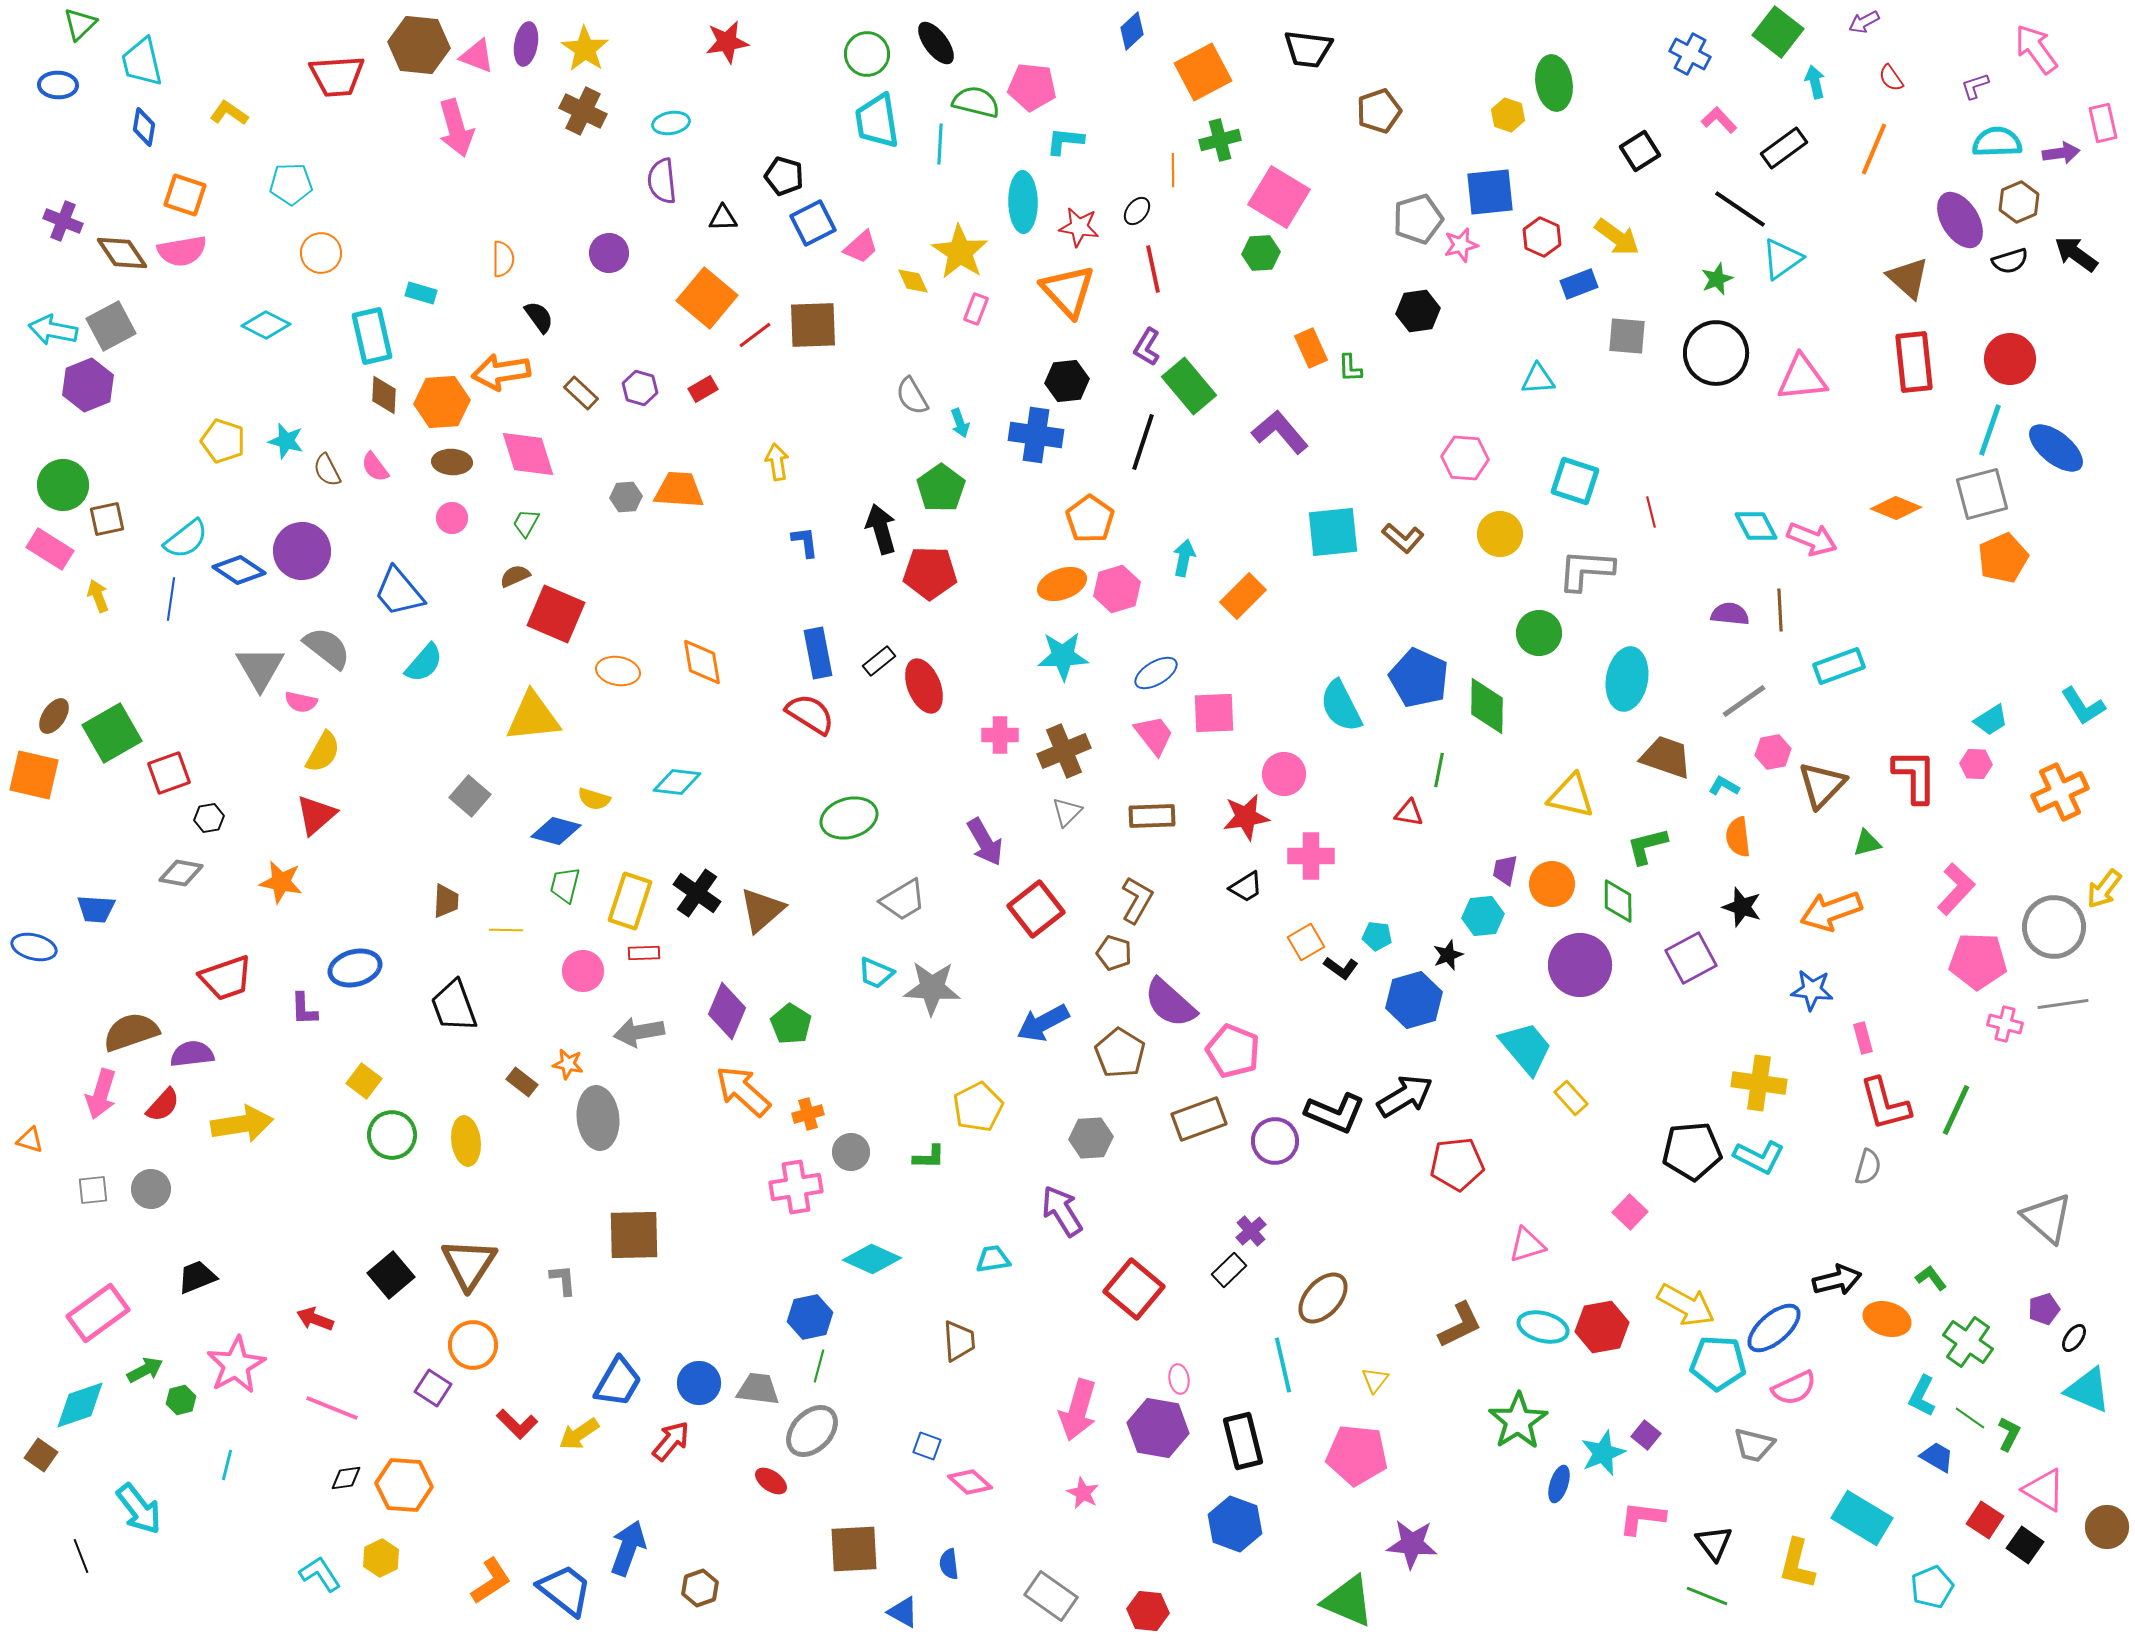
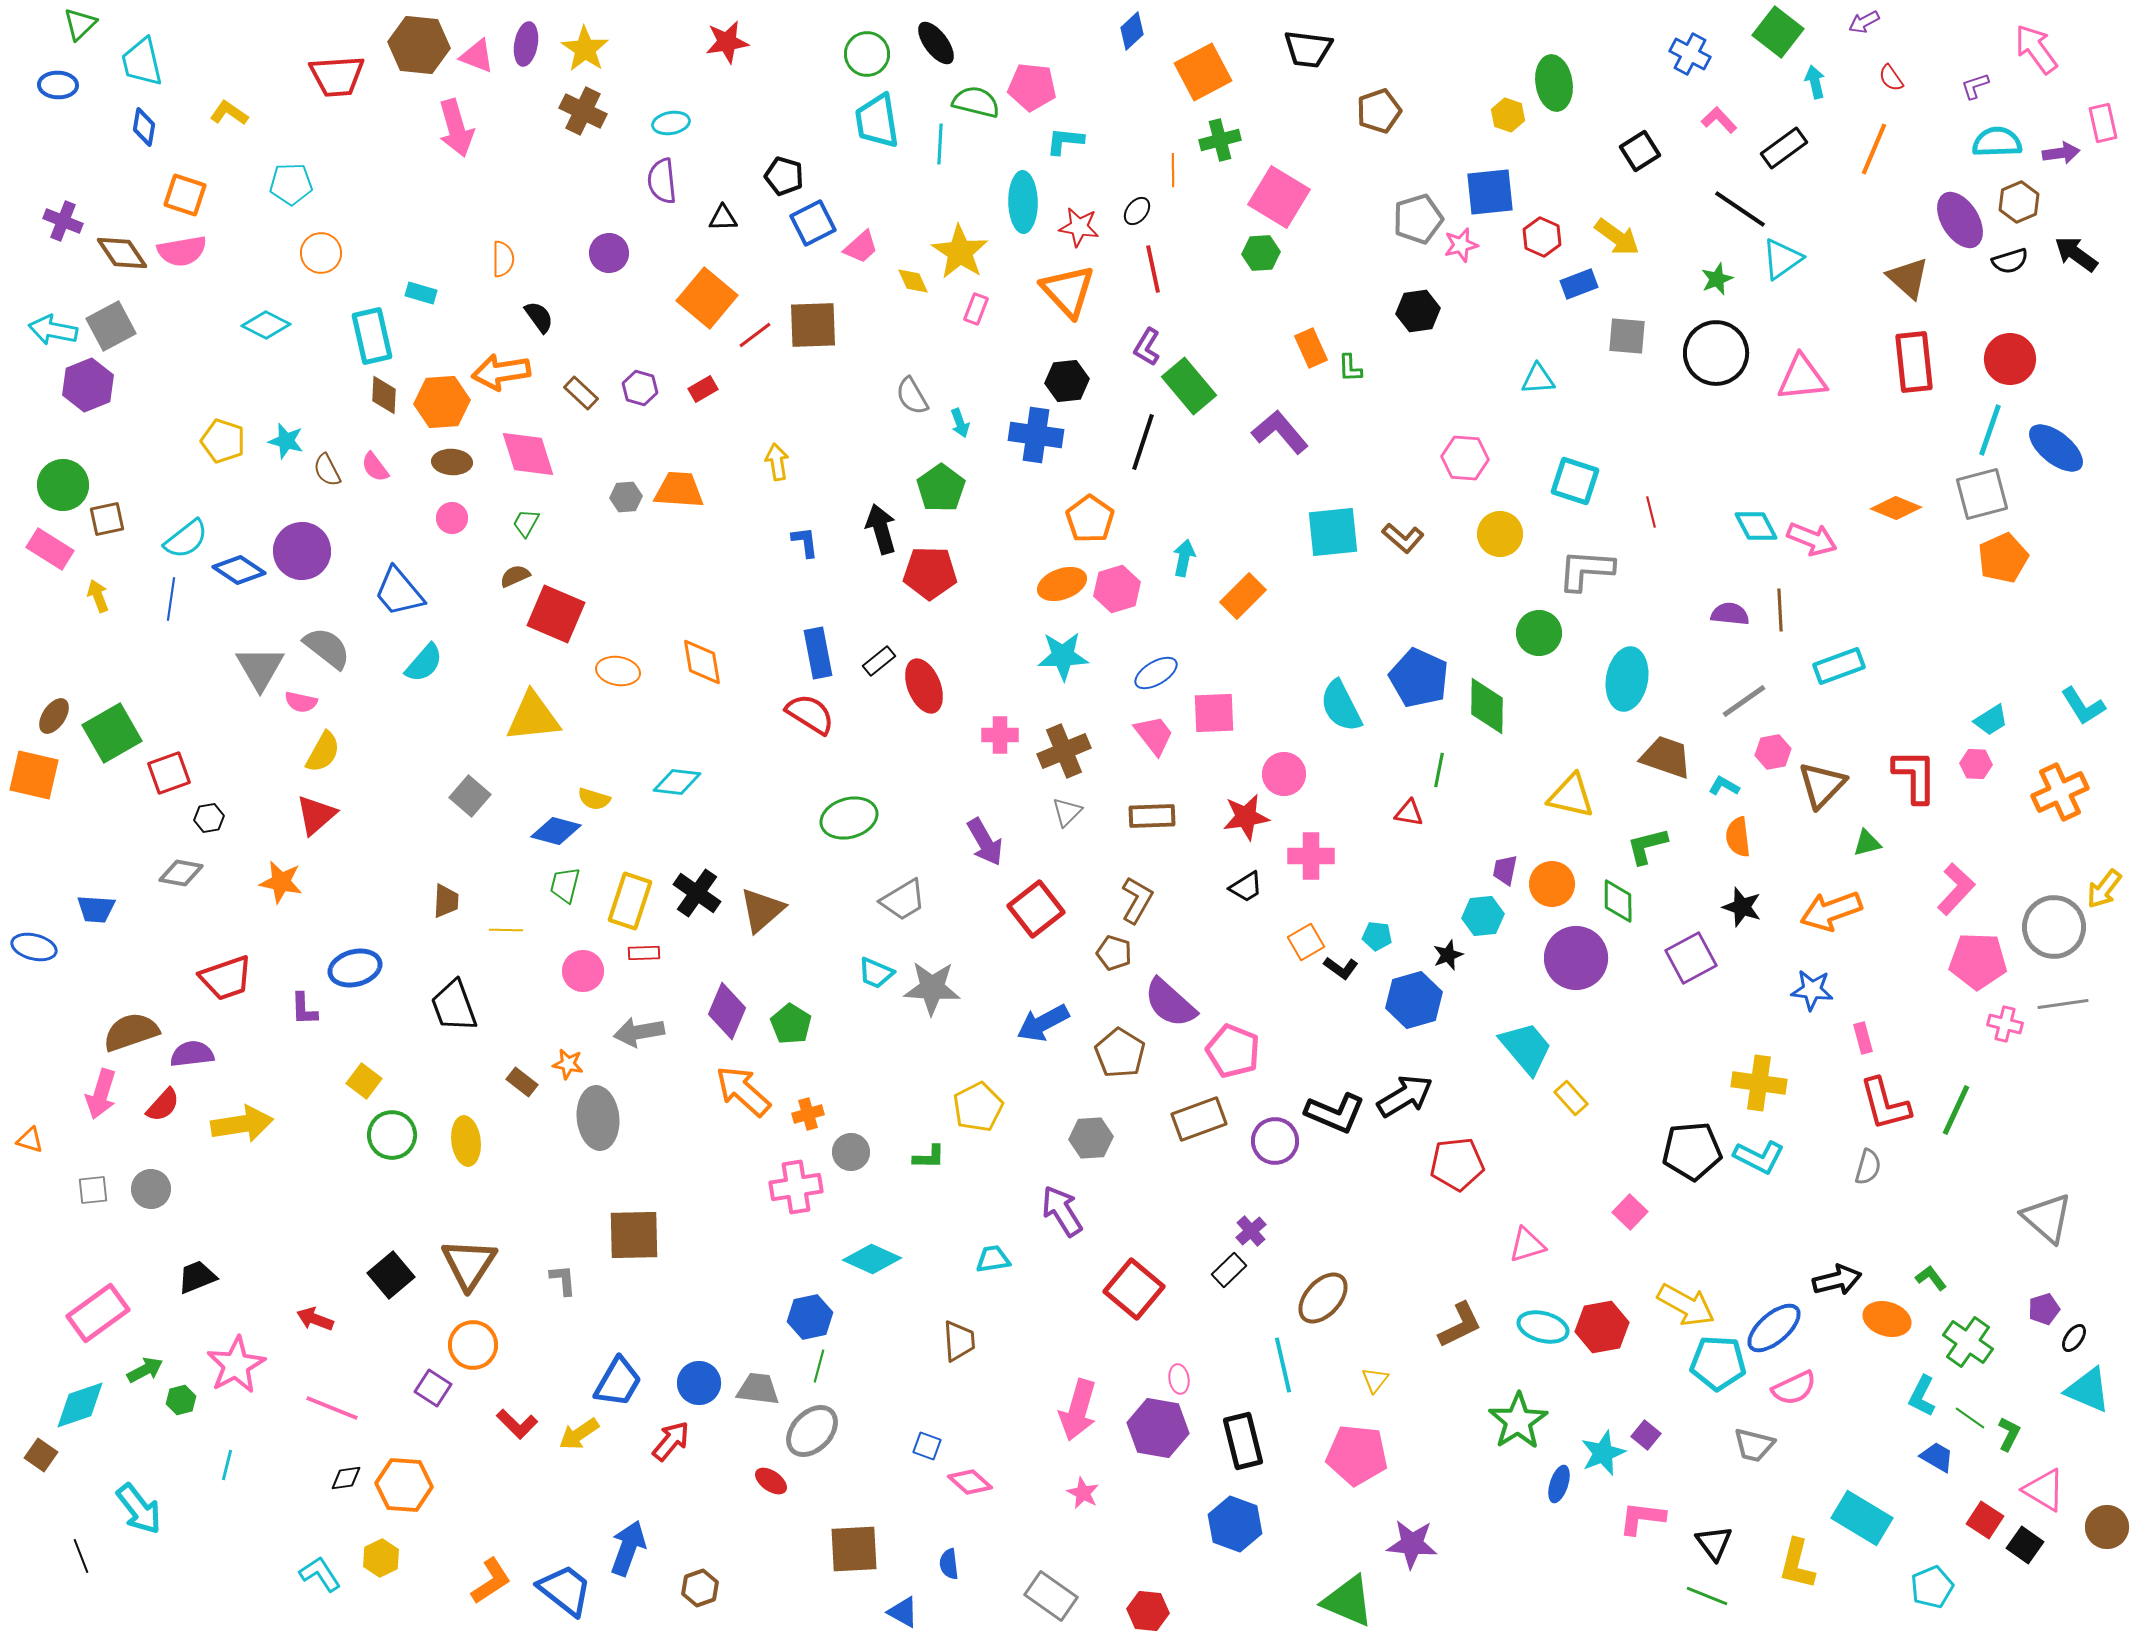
purple circle at (1580, 965): moved 4 px left, 7 px up
